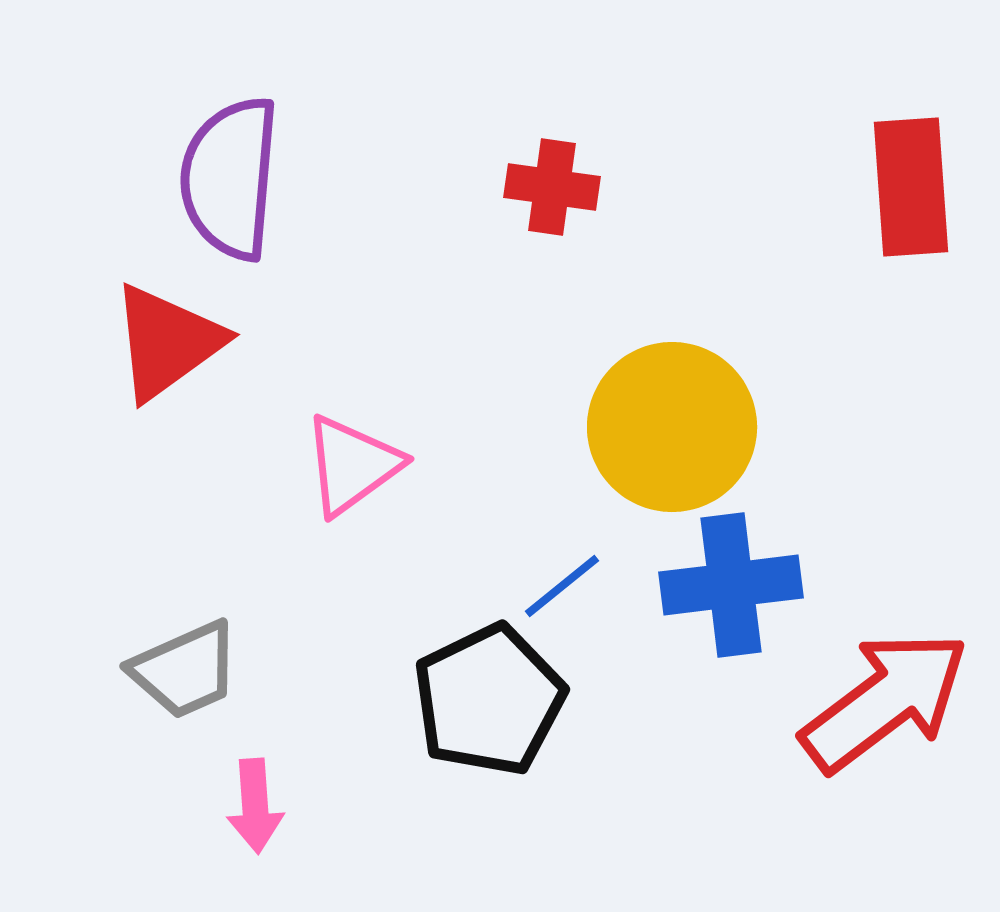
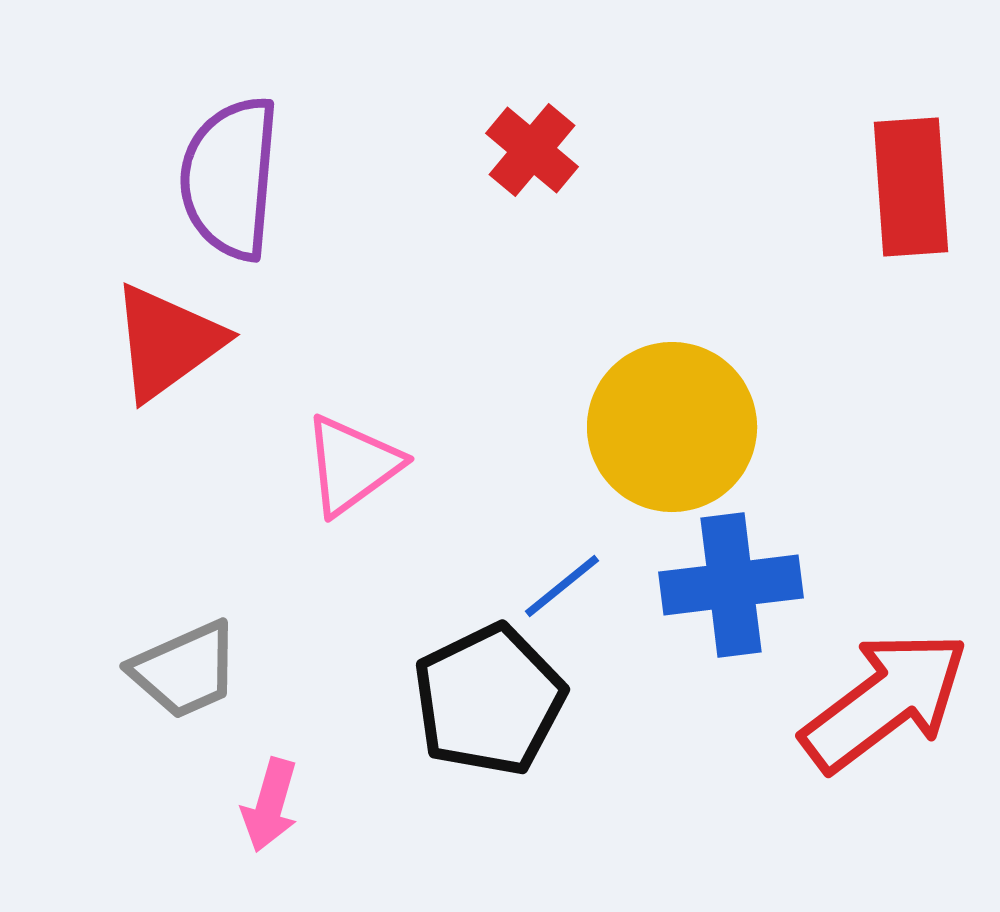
red cross: moved 20 px left, 37 px up; rotated 32 degrees clockwise
pink arrow: moved 15 px right, 1 px up; rotated 20 degrees clockwise
